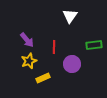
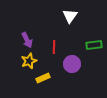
purple arrow: rotated 14 degrees clockwise
